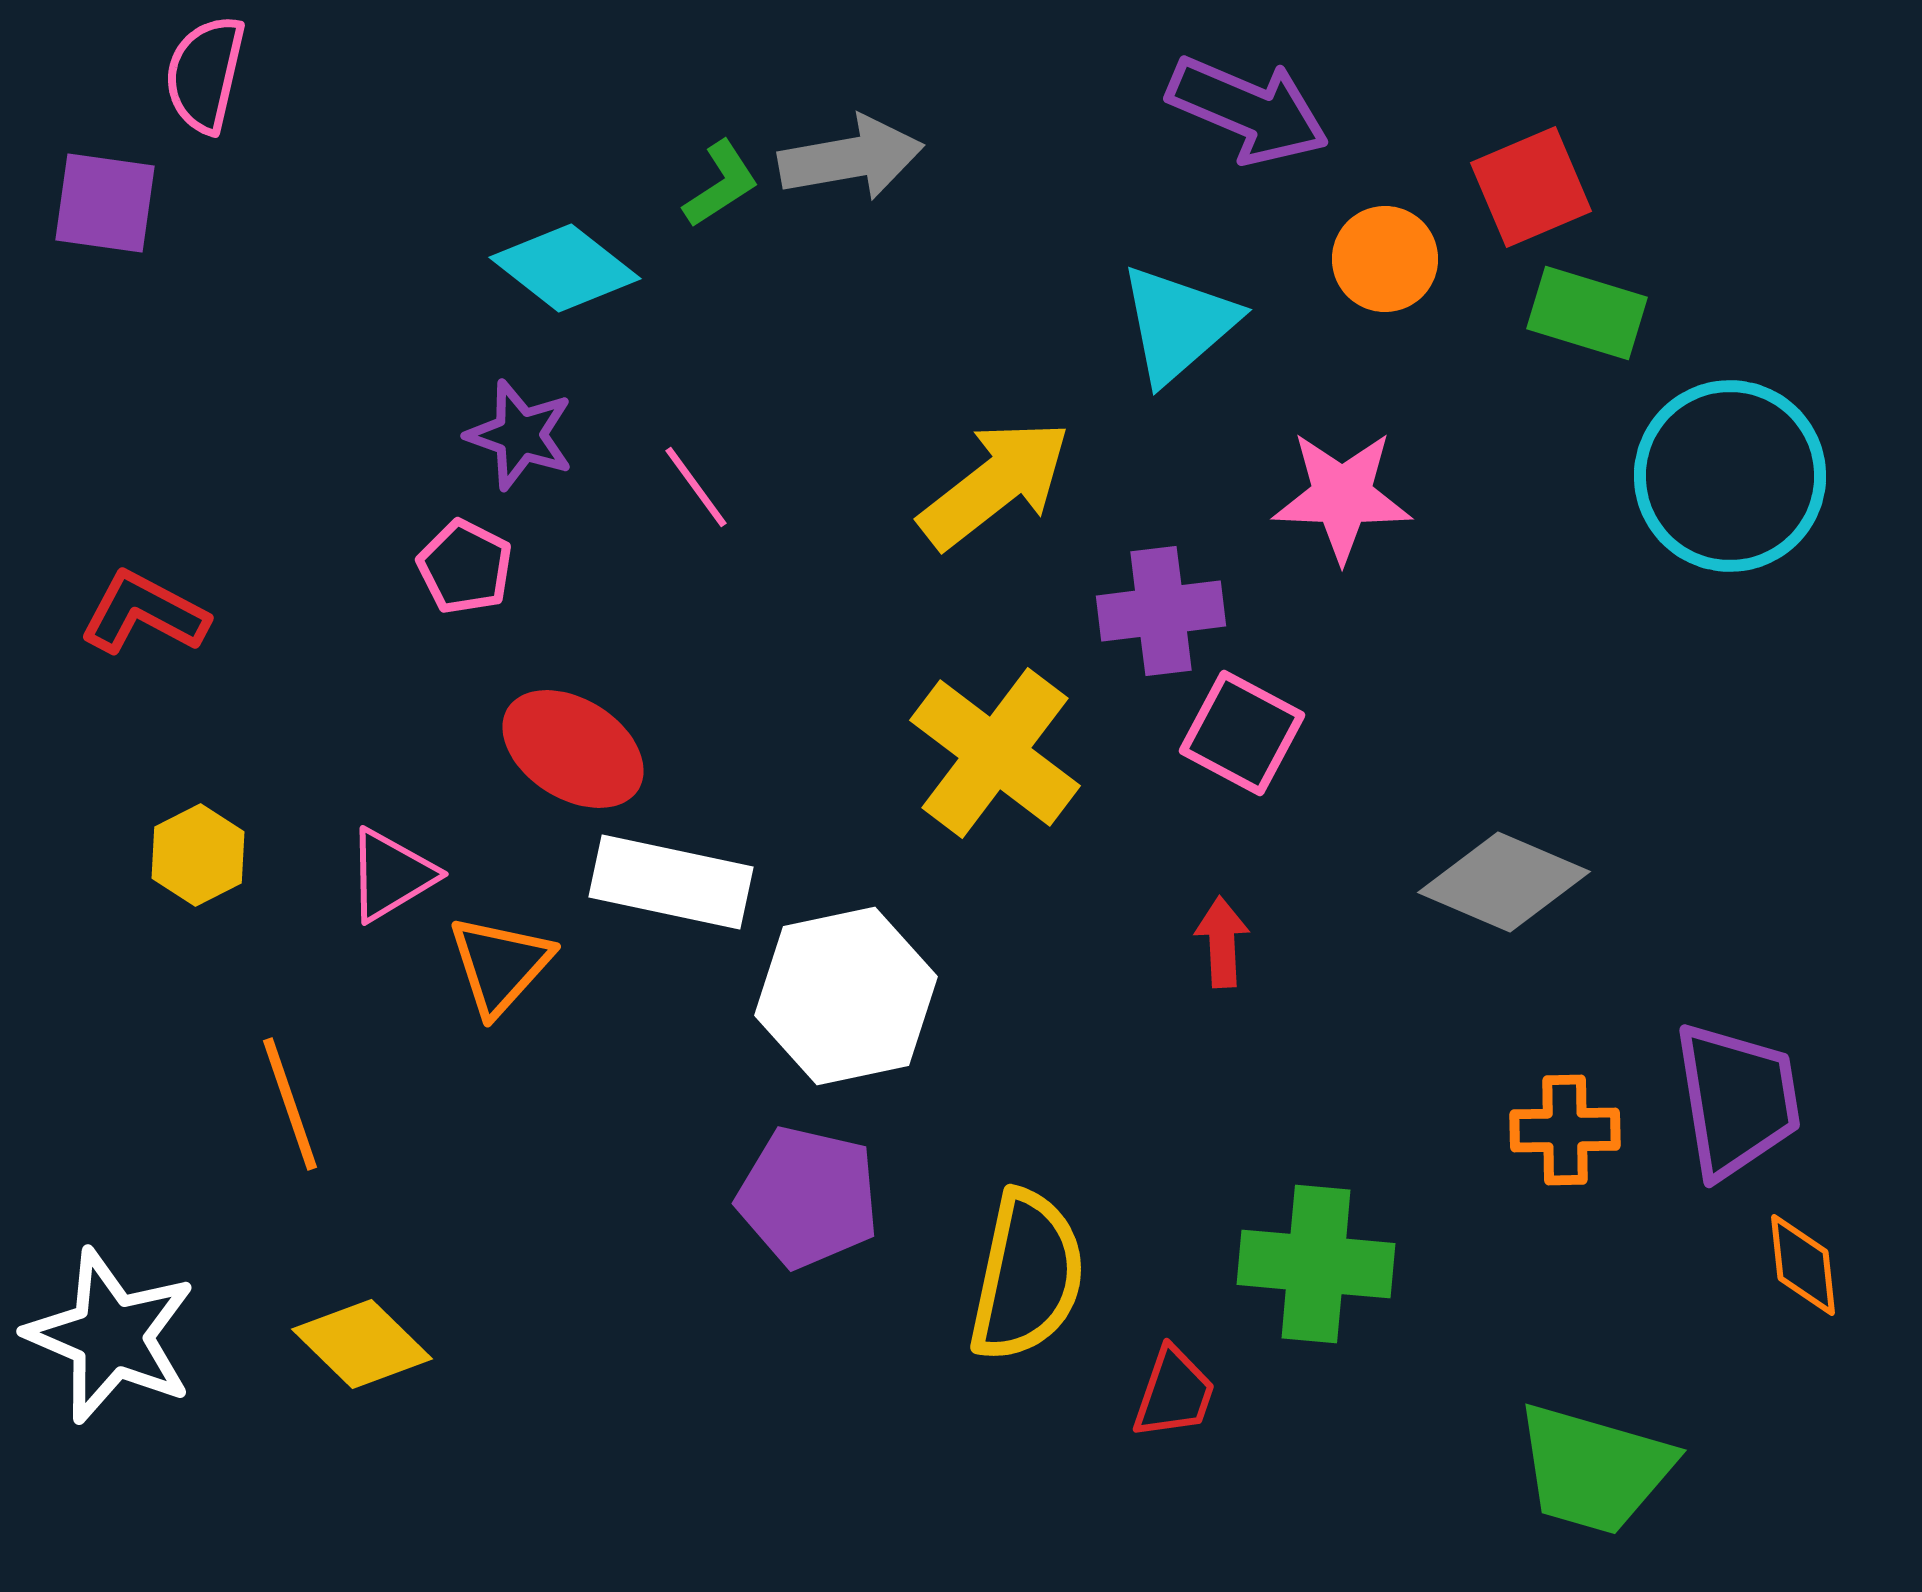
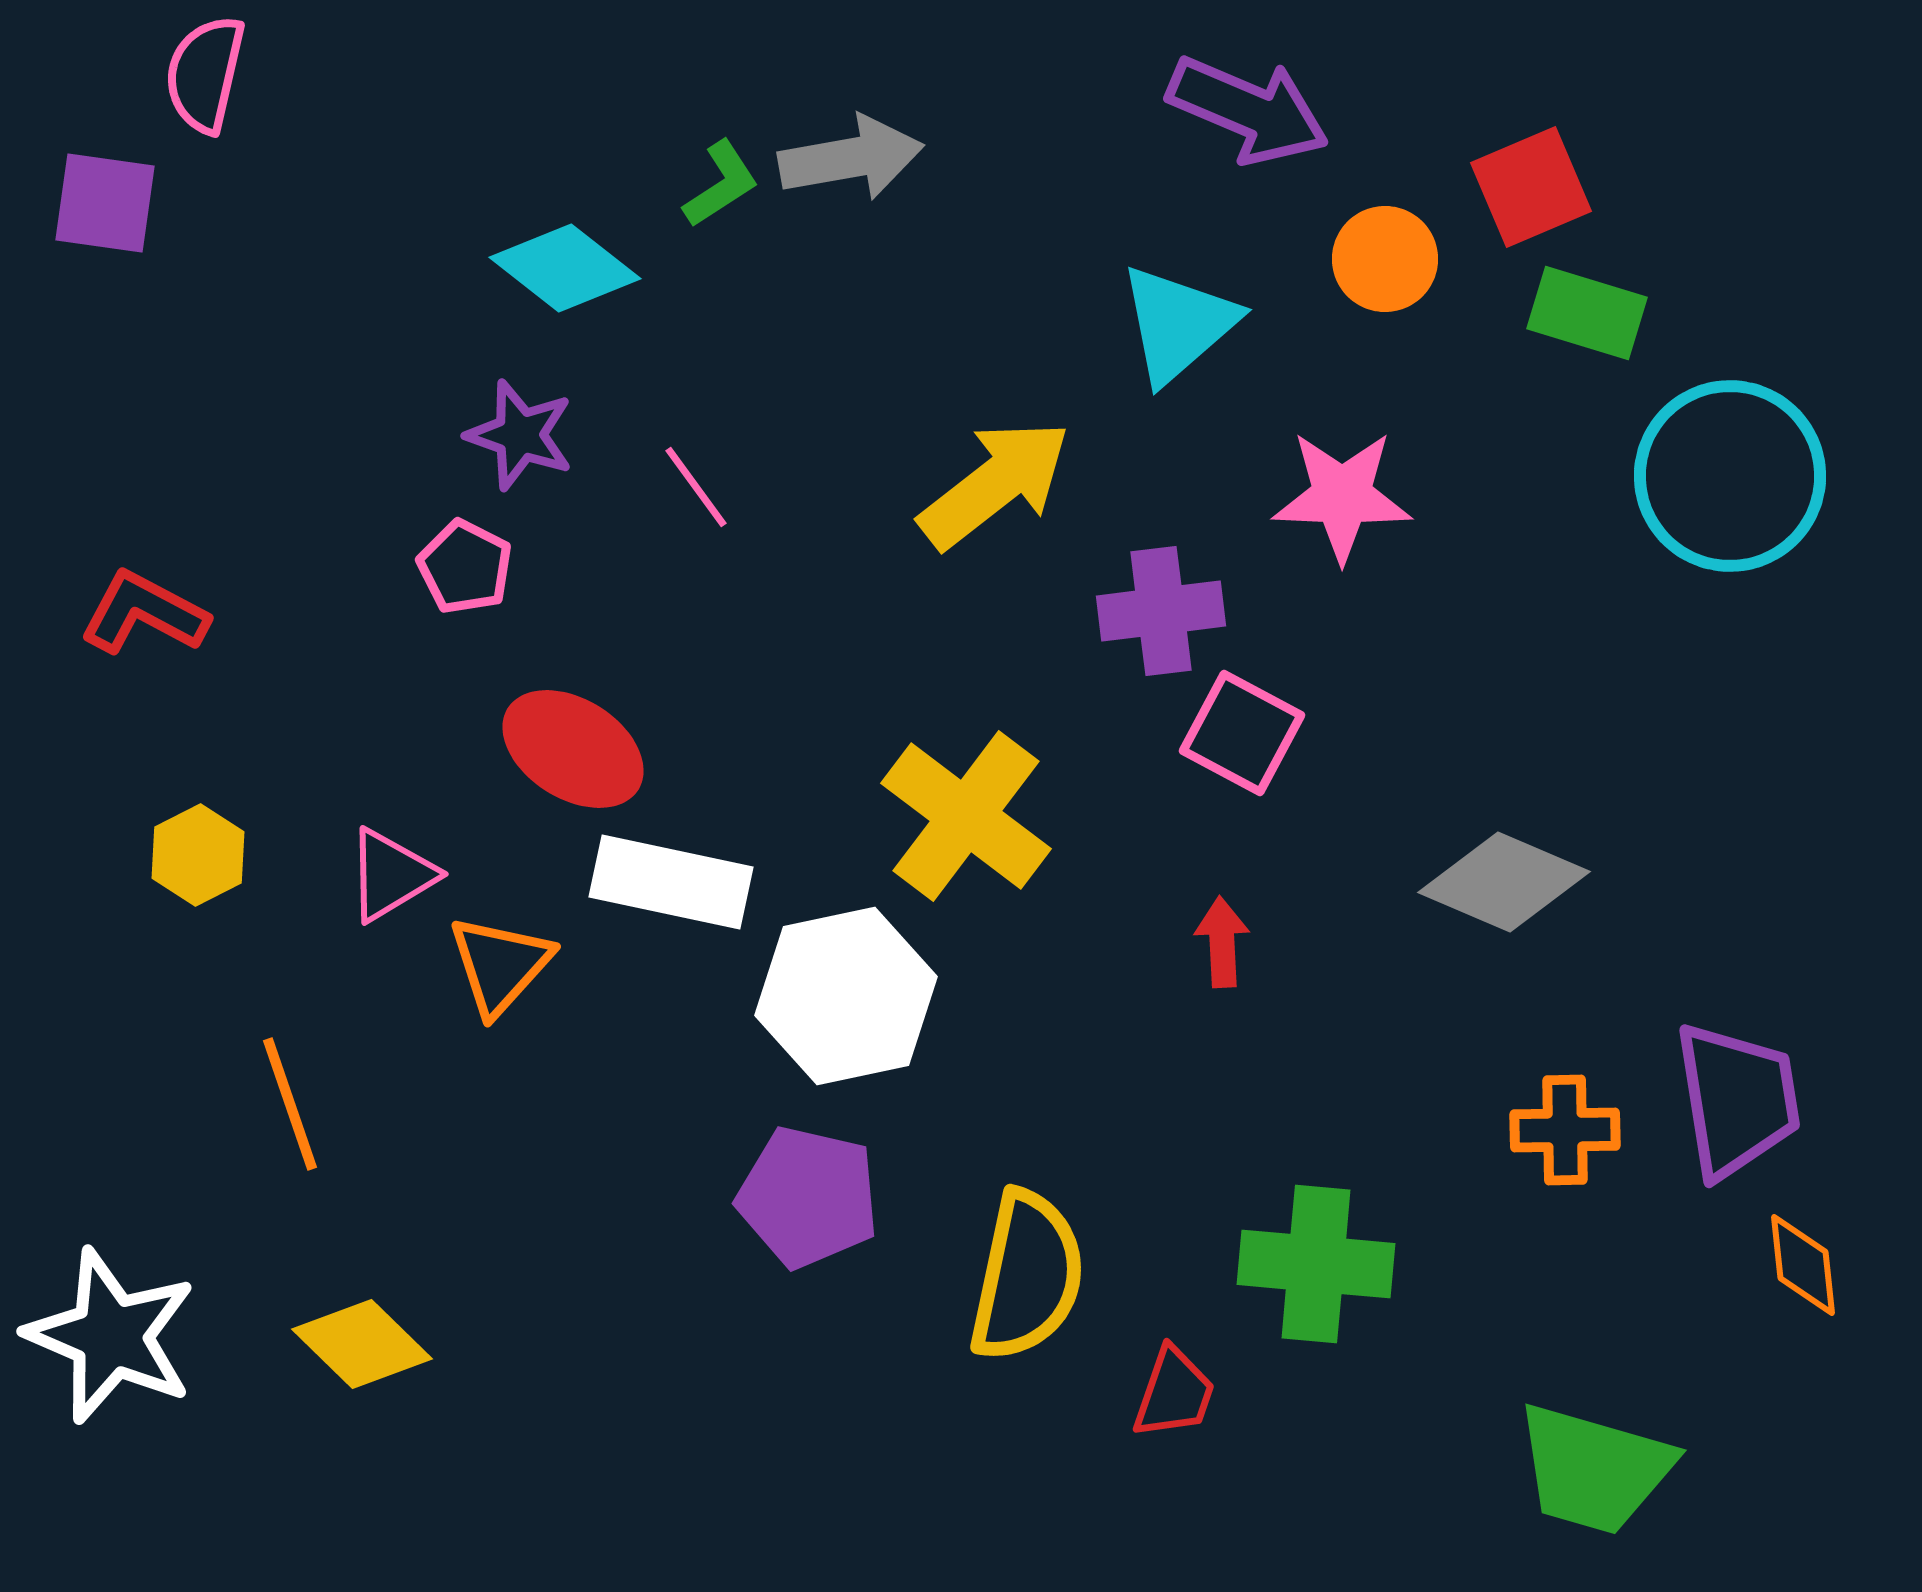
yellow cross: moved 29 px left, 63 px down
